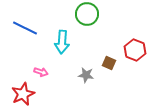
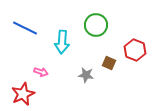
green circle: moved 9 px right, 11 px down
